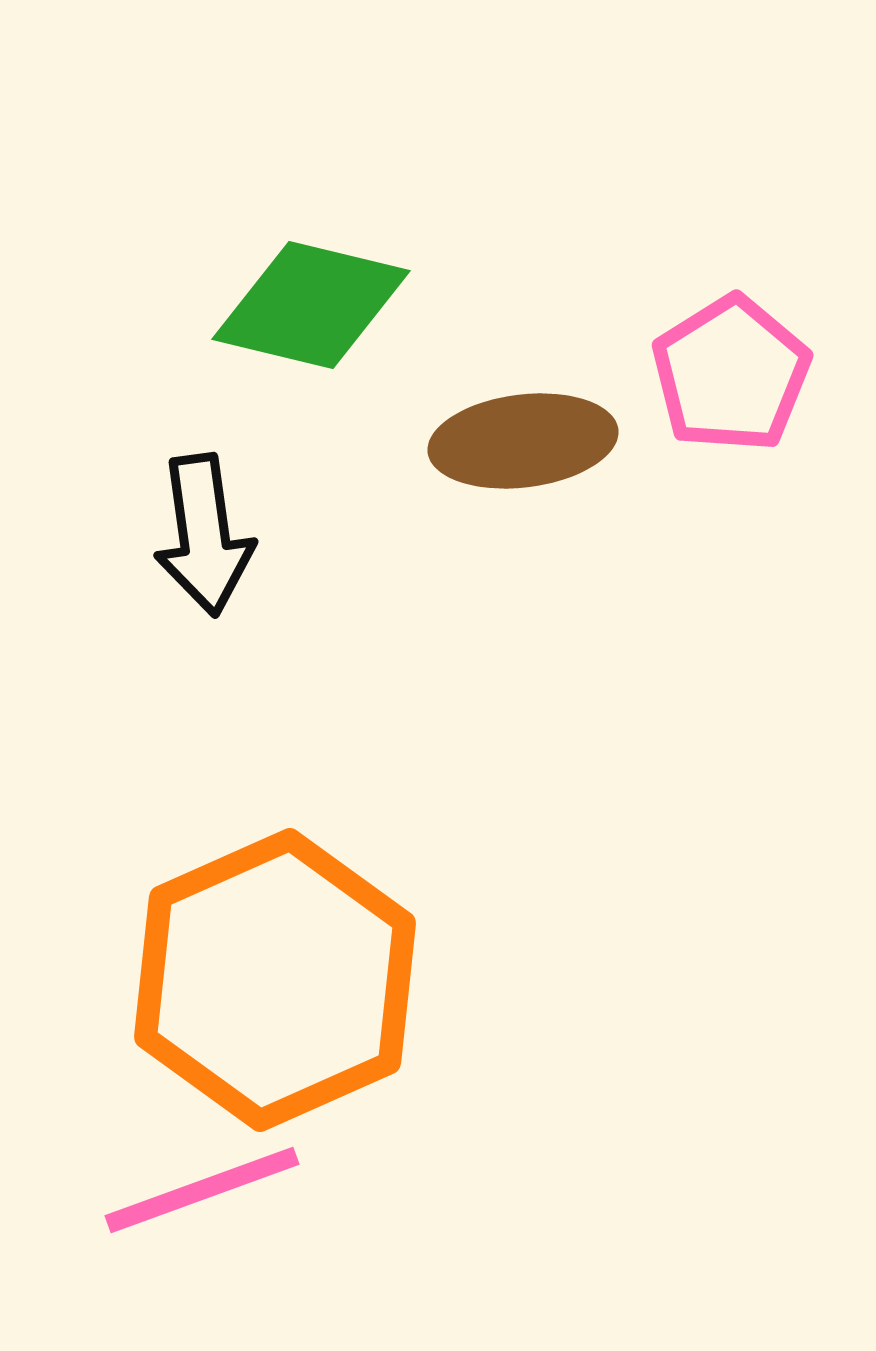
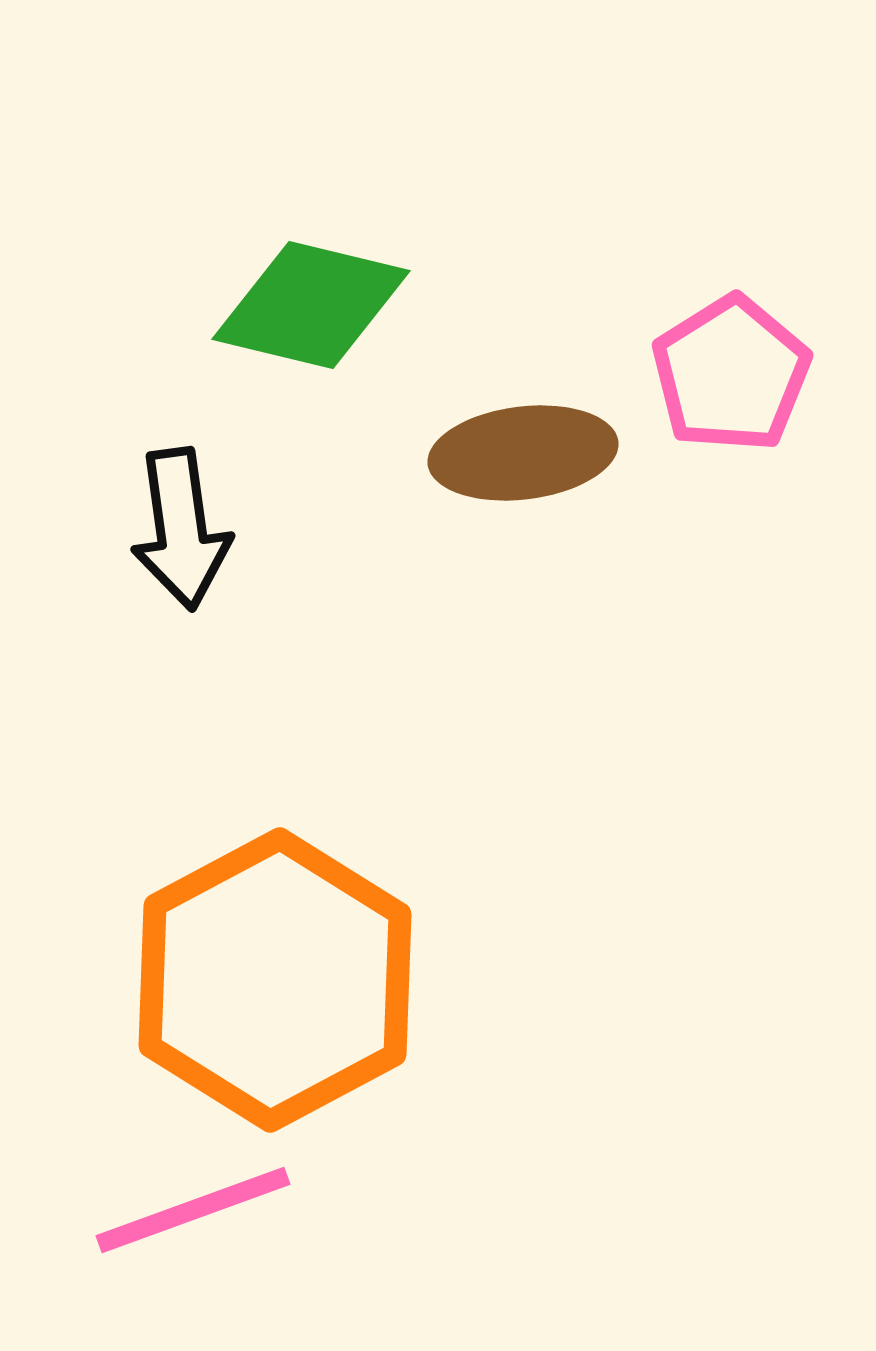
brown ellipse: moved 12 px down
black arrow: moved 23 px left, 6 px up
orange hexagon: rotated 4 degrees counterclockwise
pink line: moved 9 px left, 20 px down
